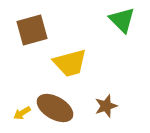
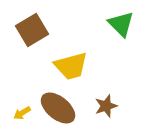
green triangle: moved 1 px left, 4 px down
brown square: rotated 16 degrees counterclockwise
yellow trapezoid: moved 1 px right, 3 px down
brown ellipse: moved 3 px right; rotated 9 degrees clockwise
